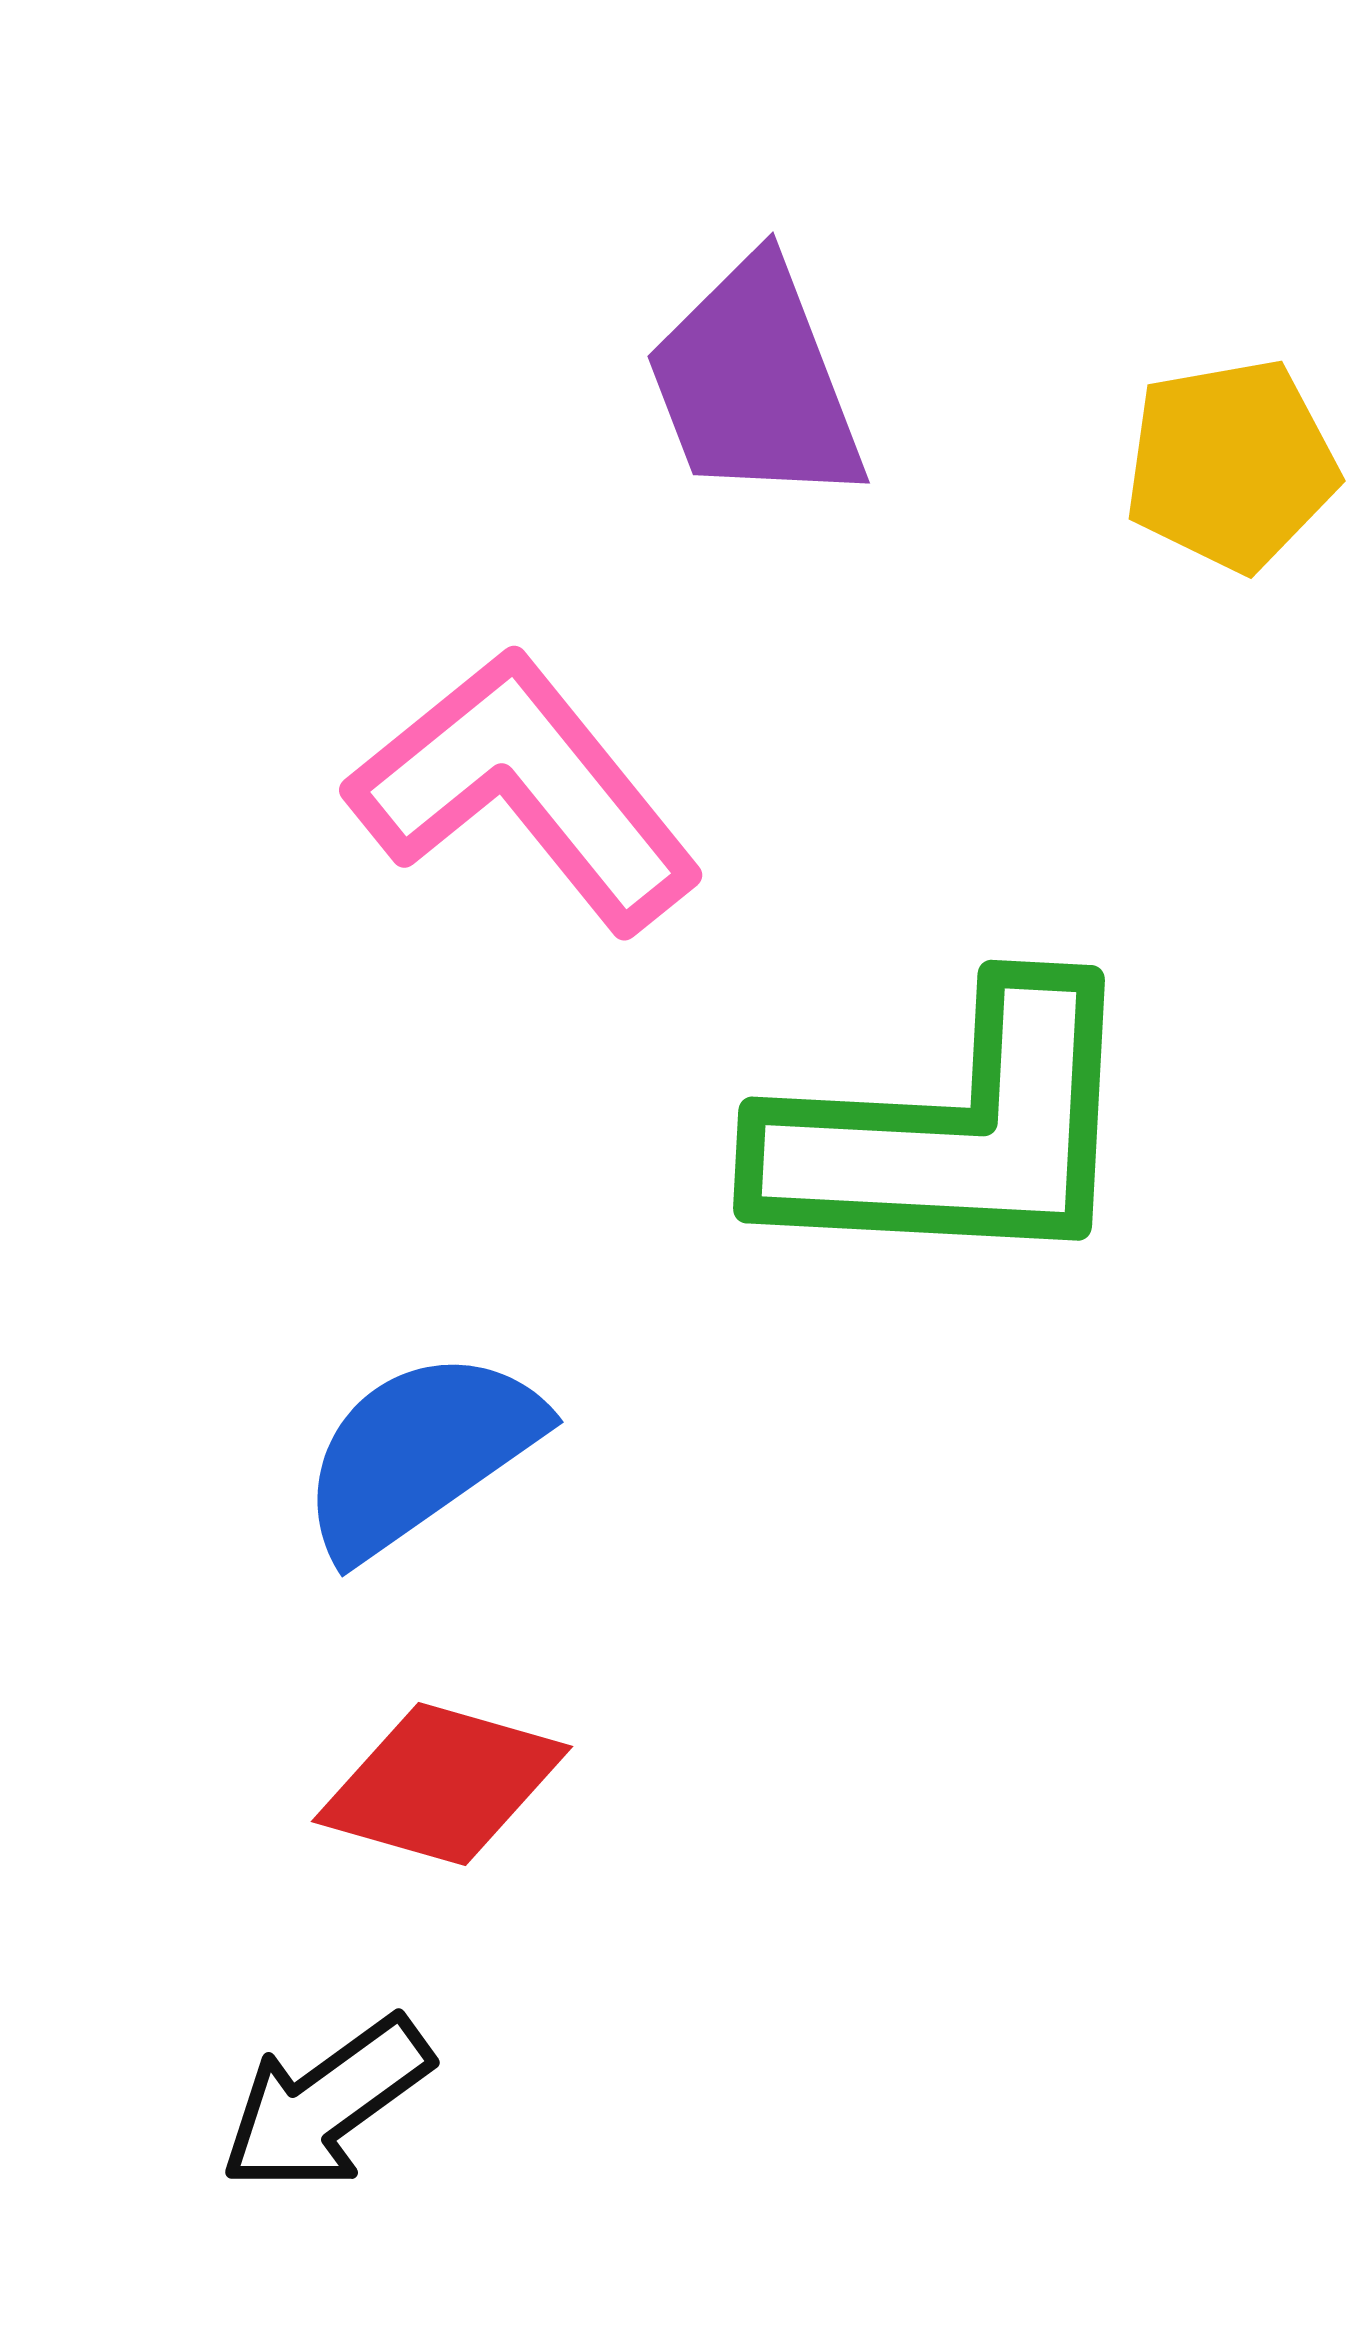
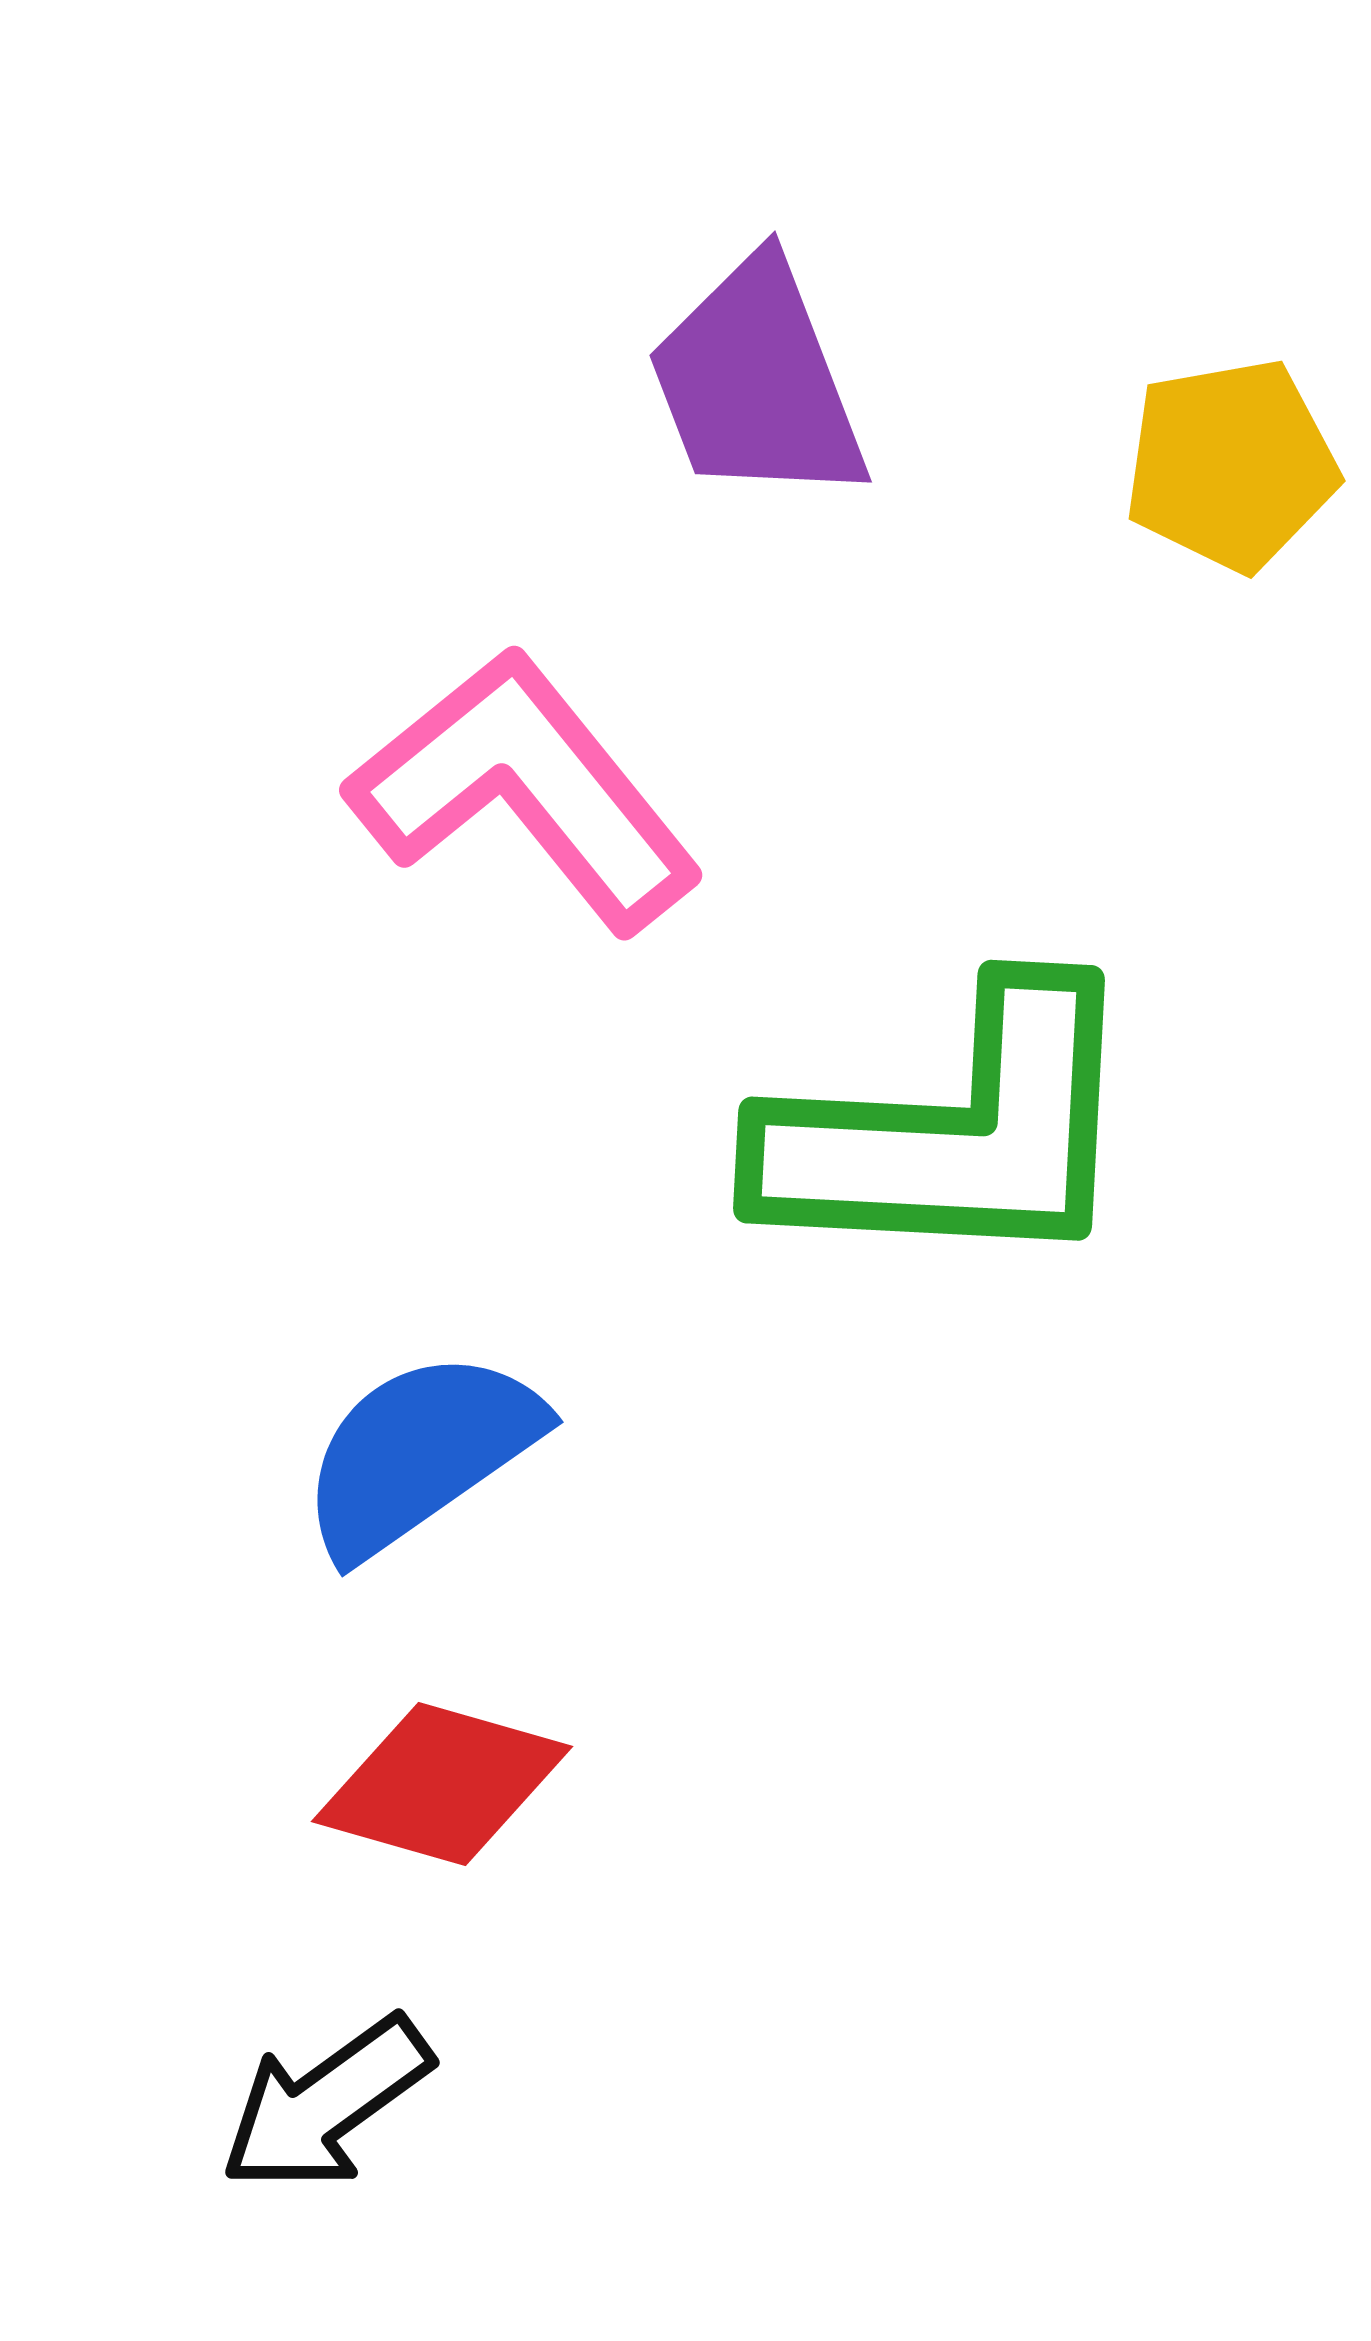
purple trapezoid: moved 2 px right, 1 px up
